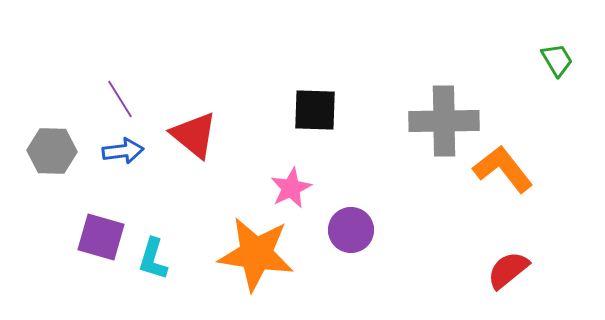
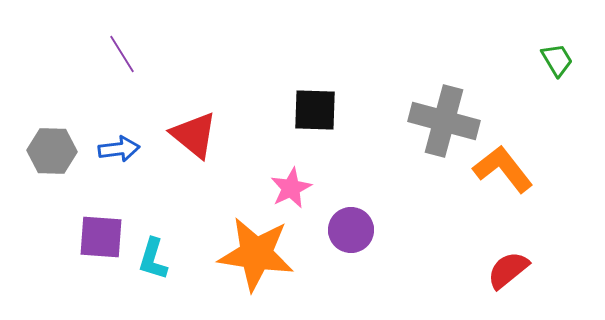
purple line: moved 2 px right, 45 px up
gray cross: rotated 16 degrees clockwise
blue arrow: moved 4 px left, 2 px up
purple square: rotated 12 degrees counterclockwise
